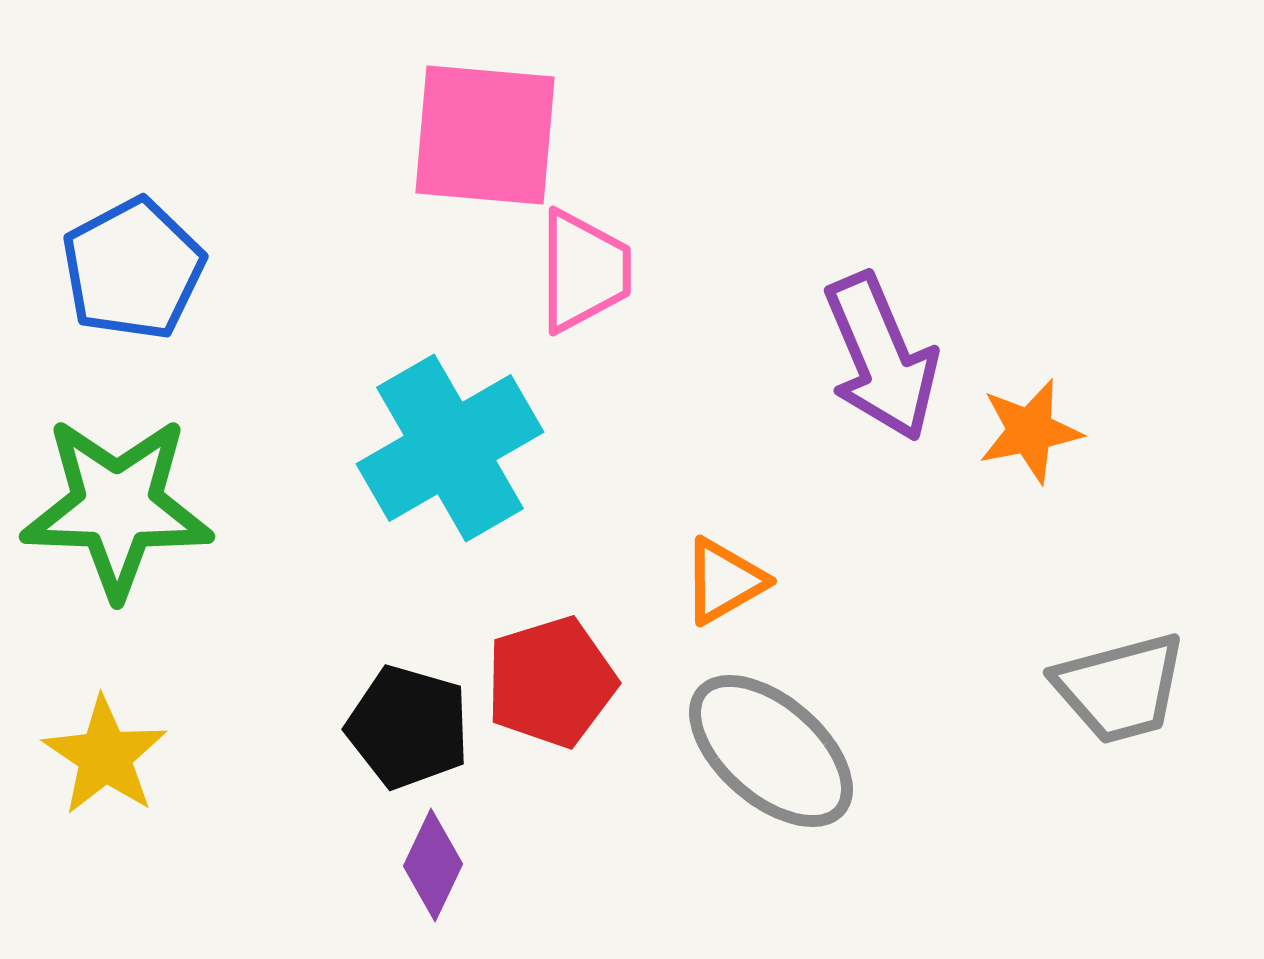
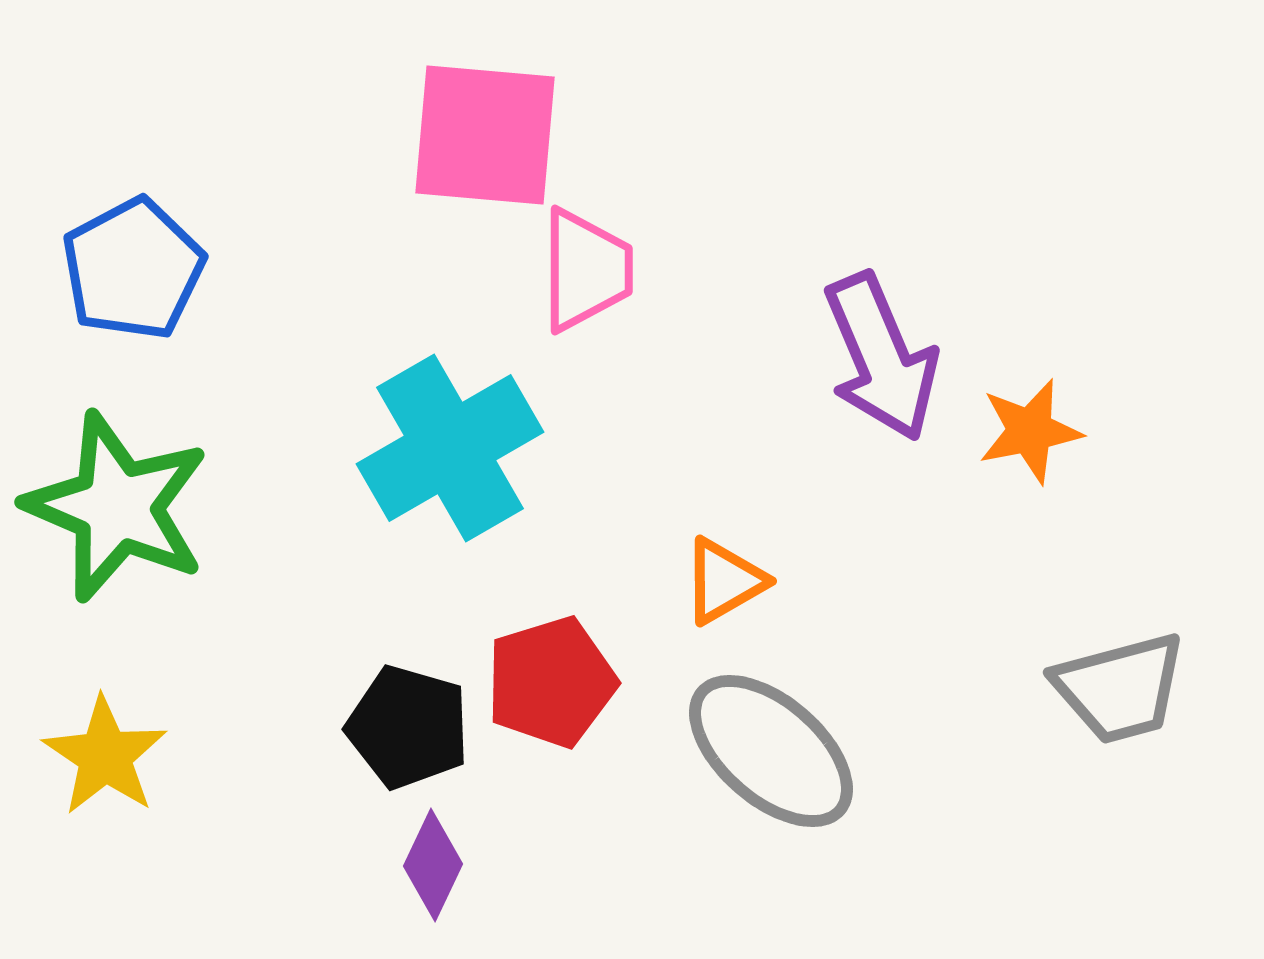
pink trapezoid: moved 2 px right, 1 px up
green star: rotated 21 degrees clockwise
